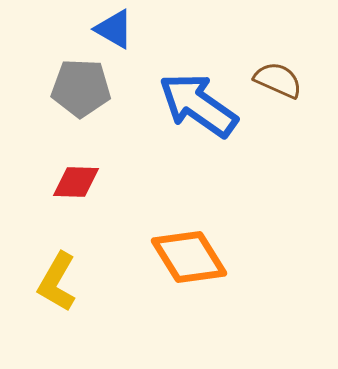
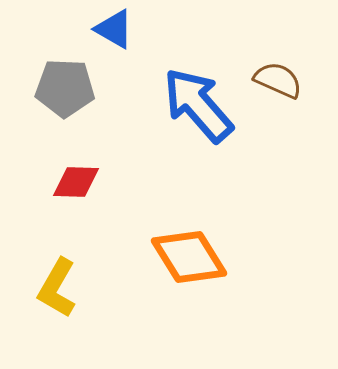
gray pentagon: moved 16 px left
blue arrow: rotated 14 degrees clockwise
yellow L-shape: moved 6 px down
